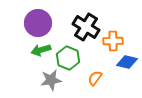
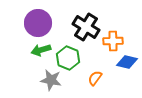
gray star: rotated 20 degrees clockwise
